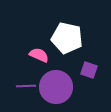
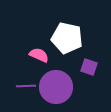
purple square: moved 3 px up
